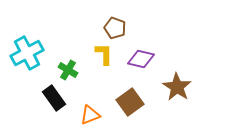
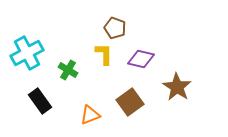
black rectangle: moved 14 px left, 3 px down
